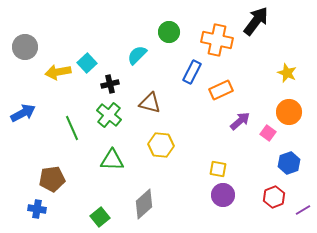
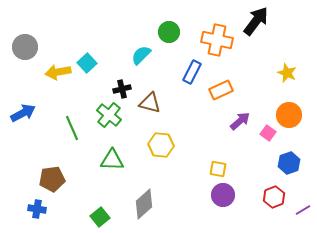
cyan semicircle: moved 4 px right
black cross: moved 12 px right, 5 px down
orange circle: moved 3 px down
